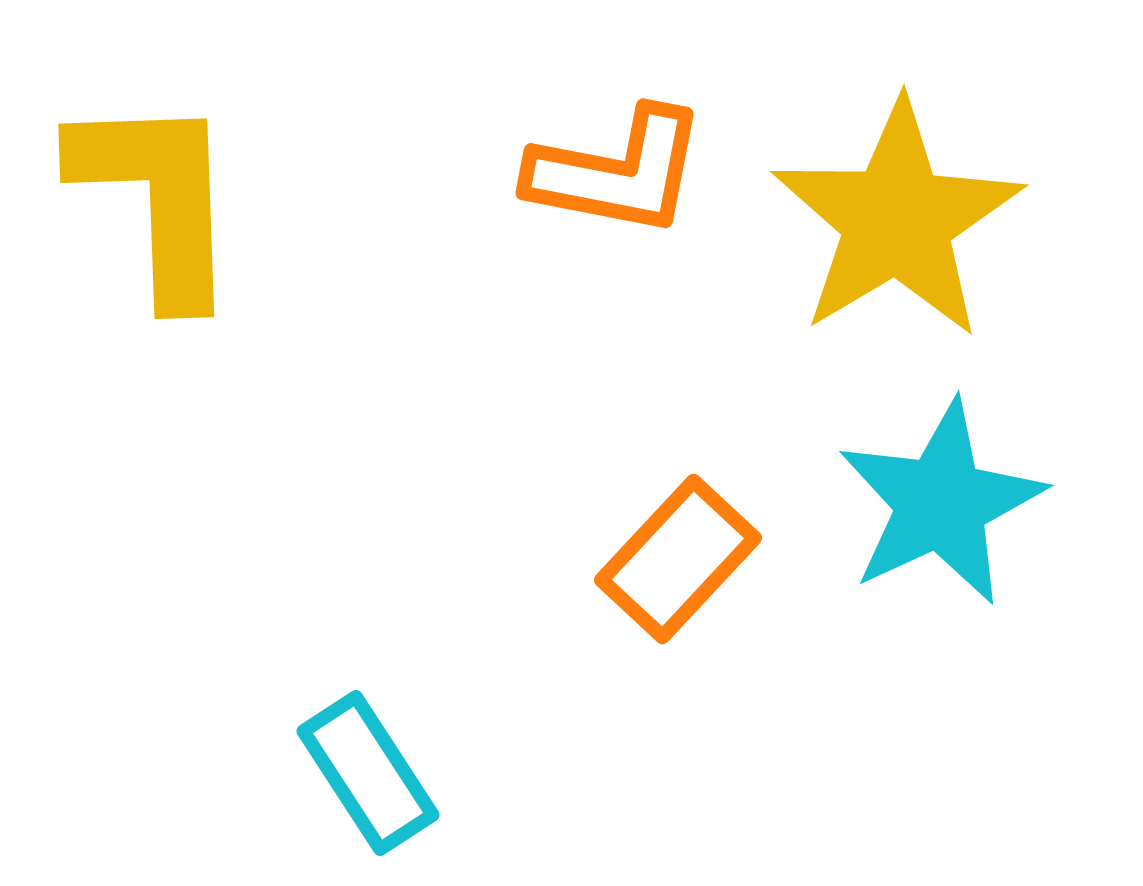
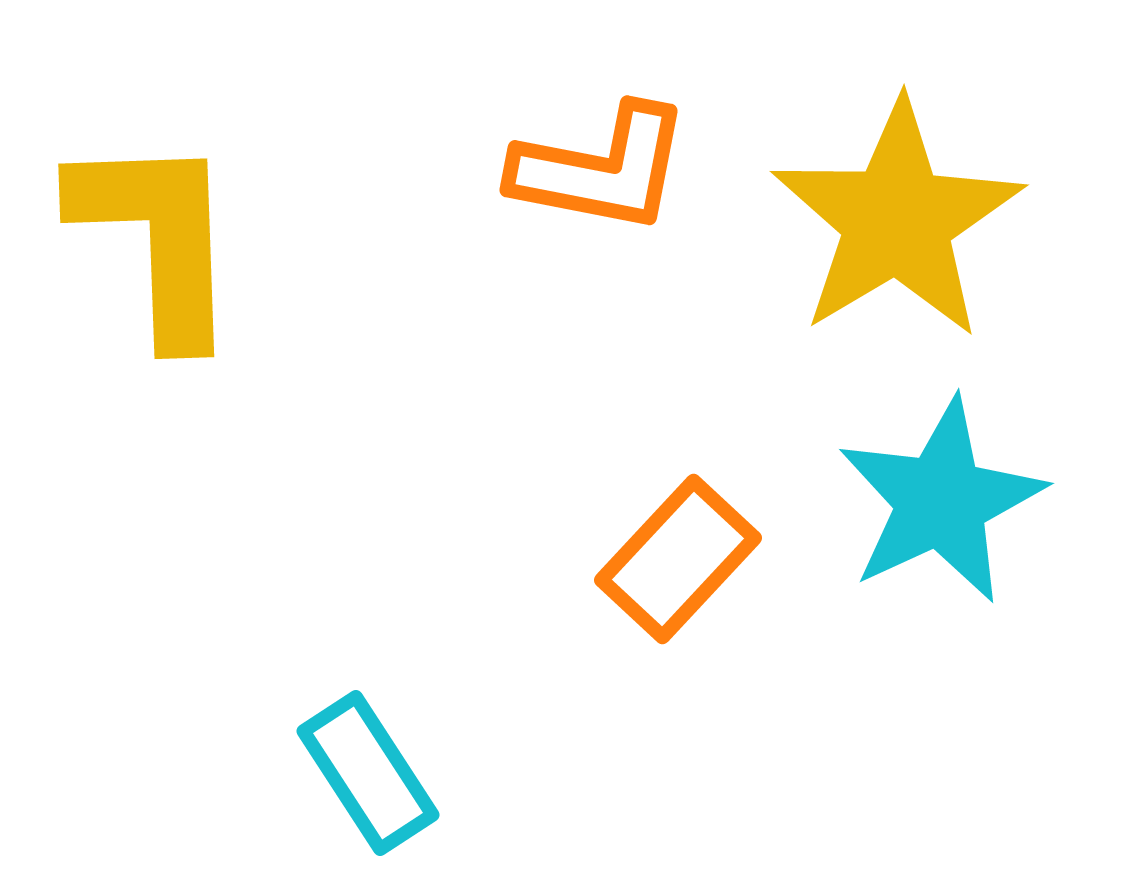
orange L-shape: moved 16 px left, 3 px up
yellow L-shape: moved 40 px down
cyan star: moved 2 px up
